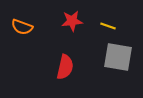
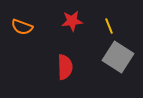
yellow line: moved 1 px right; rotated 49 degrees clockwise
gray square: rotated 24 degrees clockwise
red semicircle: rotated 15 degrees counterclockwise
